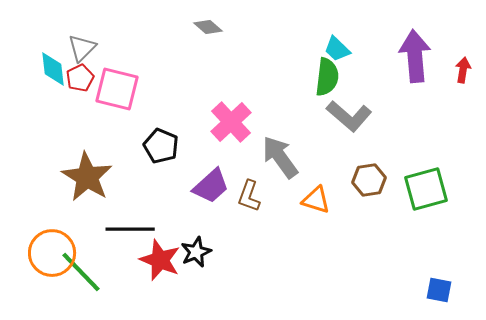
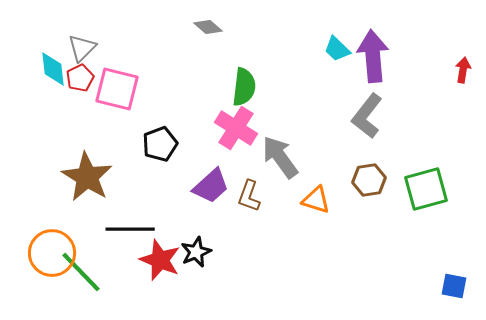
purple arrow: moved 42 px left
green semicircle: moved 83 px left, 10 px down
gray L-shape: moved 18 px right; rotated 87 degrees clockwise
pink cross: moved 5 px right, 6 px down; rotated 15 degrees counterclockwise
black pentagon: moved 1 px left, 2 px up; rotated 28 degrees clockwise
blue square: moved 15 px right, 4 px up
